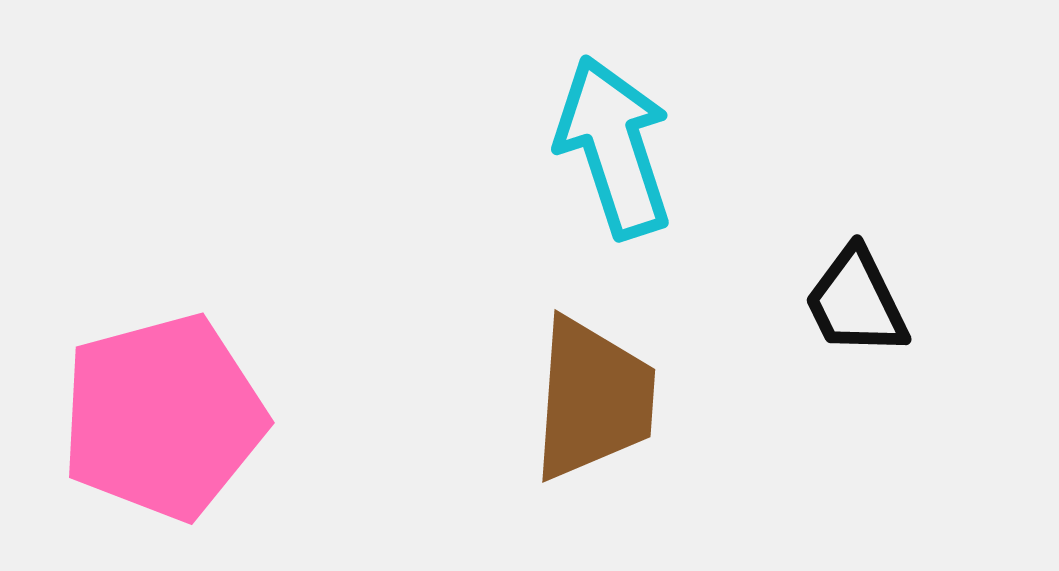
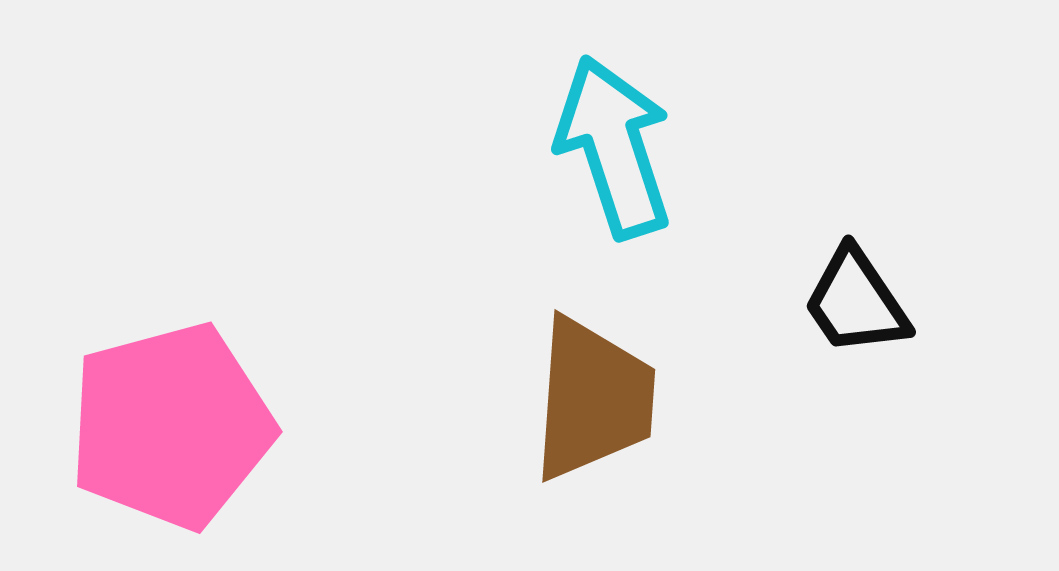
black trapezoid: rotated 8 degrees counterclockwise
pink pentagon: moved 8 px right, 9 px down
